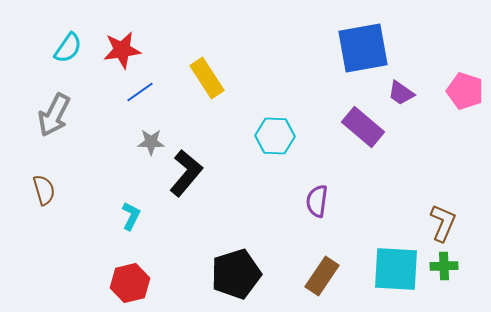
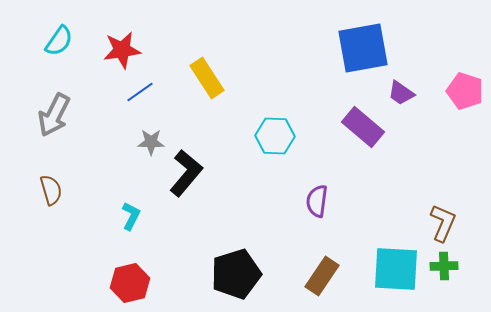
cyan semicircle: moved 9 px left, 7 px up
brown semicircle: moved 7 px right
